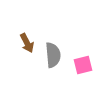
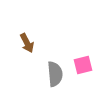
gray semicircle: moved 2 px right, 19 px down
